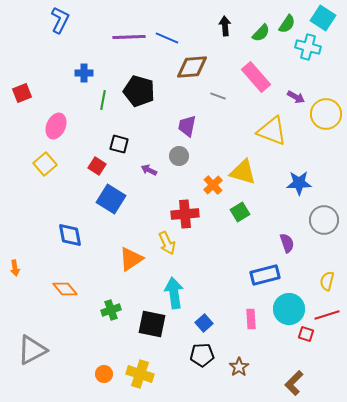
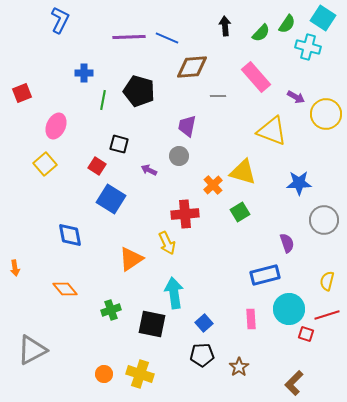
gray line at (218, 96): rotated 21 degrees counterclockwise
